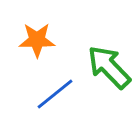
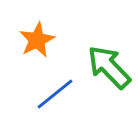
orange star: rotated 27 degrees counterclockwise
